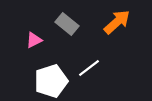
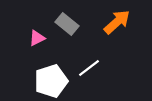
pink triangle: moved 3 px right, 2 px up
